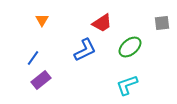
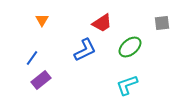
blue line: moved 1 px left
